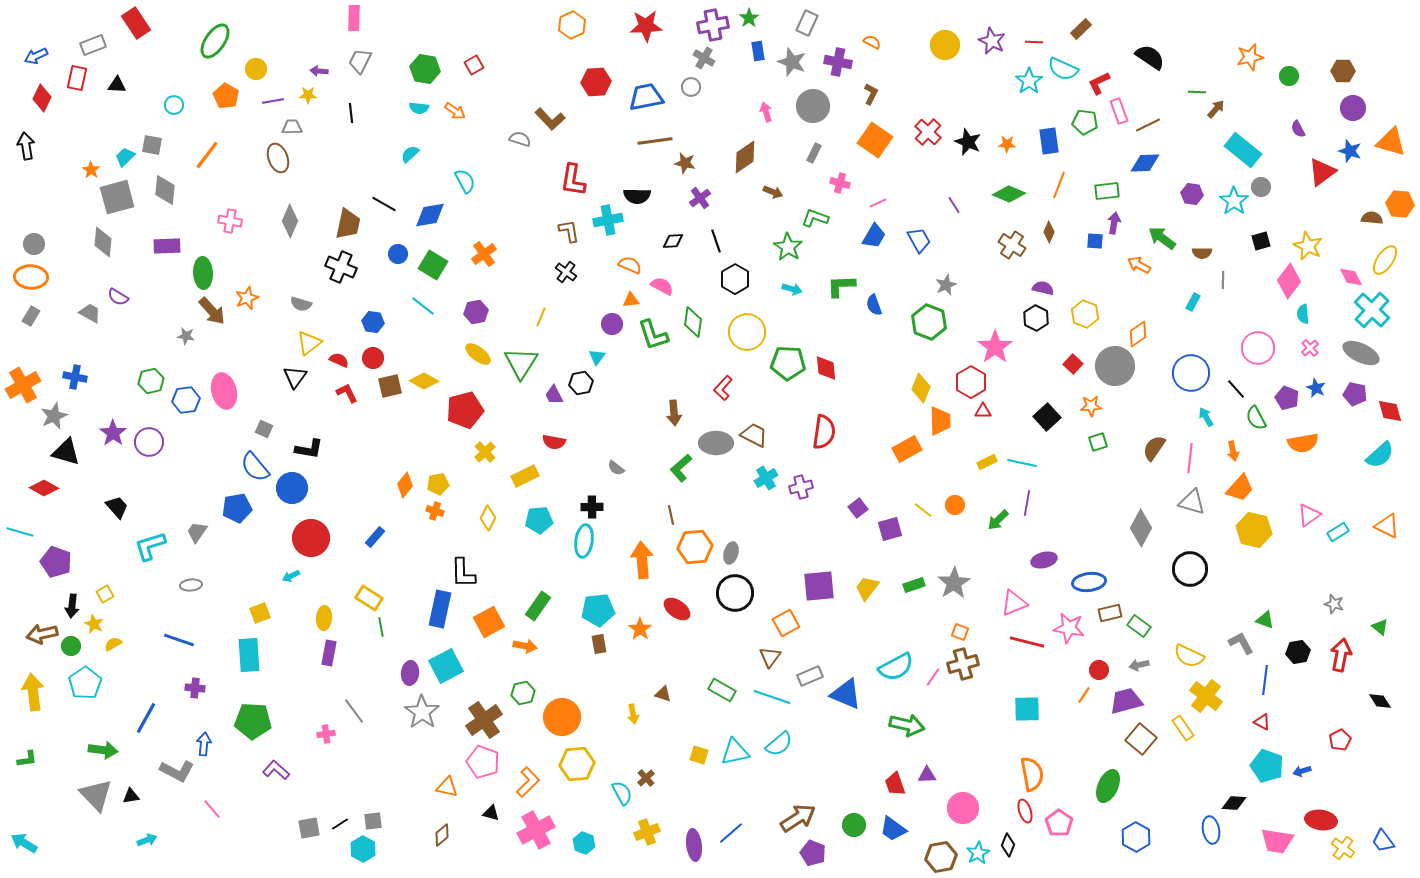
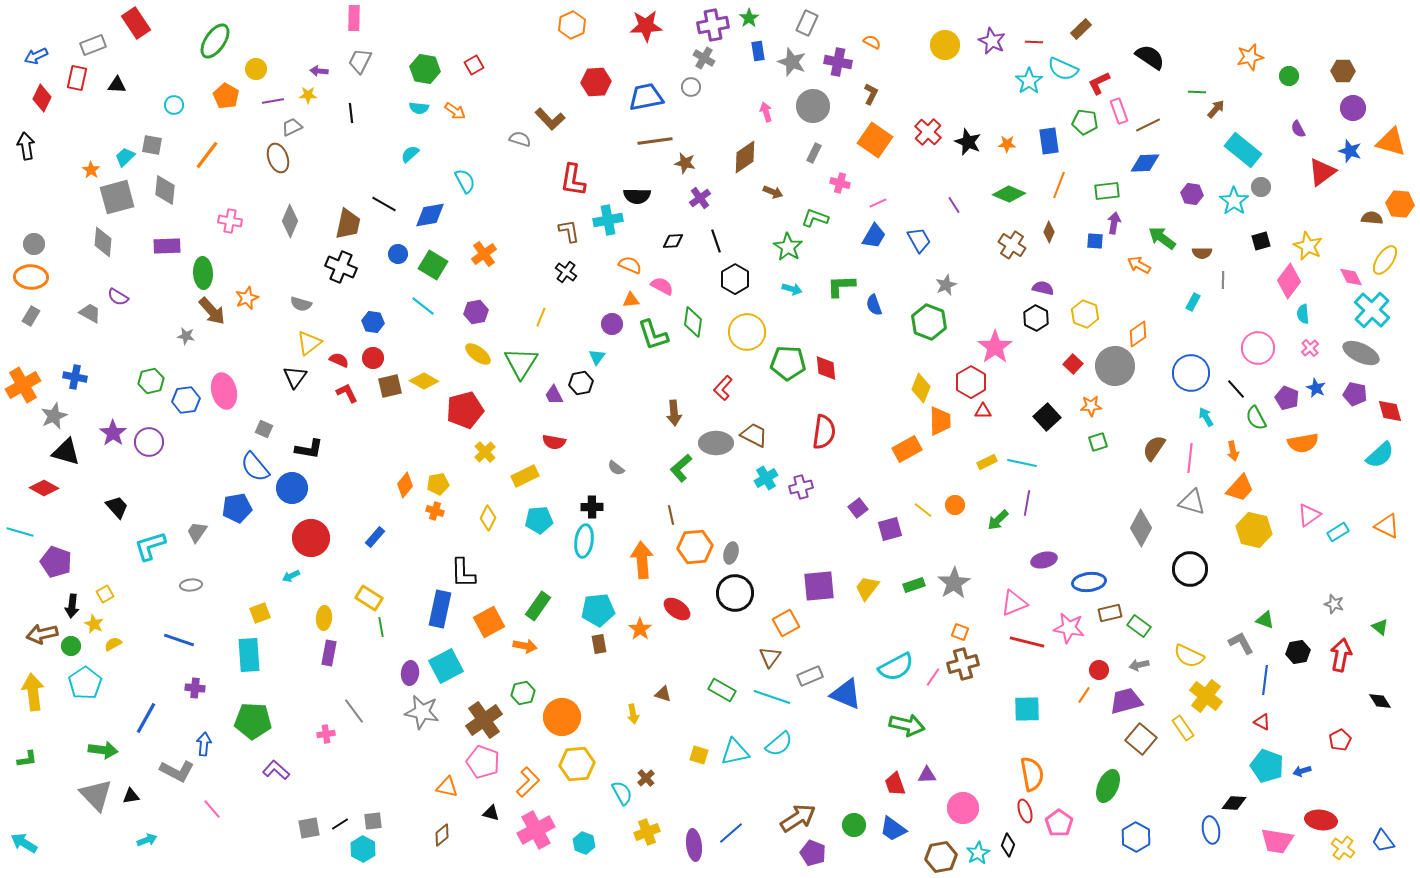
gray trapezoid at (292, 127): rotated 25 degrees counterclockwise
gray star at (422, 712): rotated 24 degrees counterclockwise
